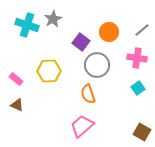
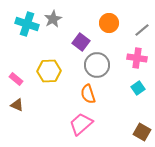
cyan cross: moved 1 px up
orange circle: moved 9 px up
pink trapezoid: moved 1 px left, 2 px up
